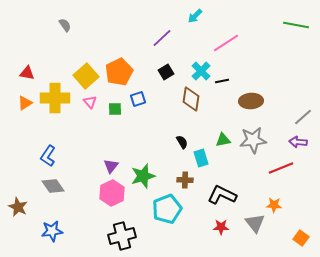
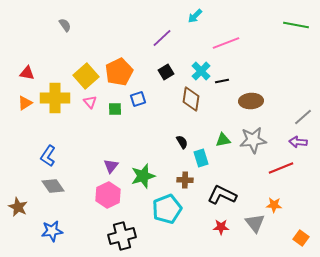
pink line: rotated 12 degrees clockwise
pink hexagon: moved 4 px left, 2 px down
